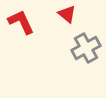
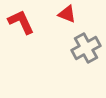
red triangle: rotated 18 degrees counterclockwise
